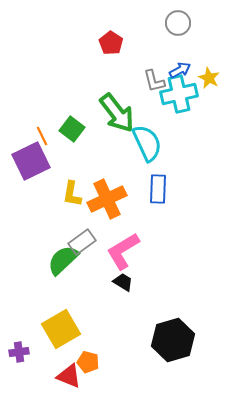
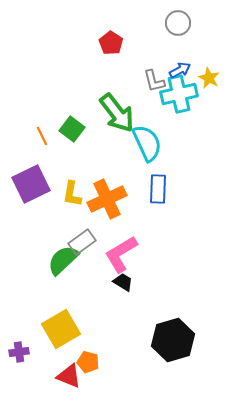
purple square: moved 23 px down
pink L-shape: moved 2 px left, 3 px down
